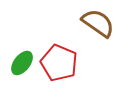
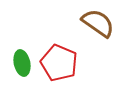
green ellipse: rotated 50 degrees counterclockwise
